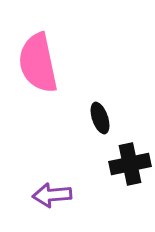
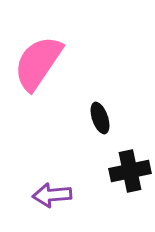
pink semicircle: rotated 46 degrees clockwise
black cross: moved 7 px down
